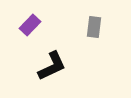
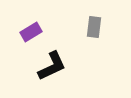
purple rectangle: moved 1 px right, 7 px down; rotated 15 degrees clockwise
